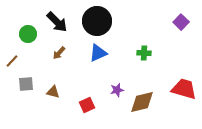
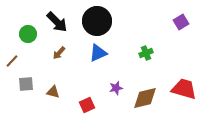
purple square: rotated 14 degrees clockwise
green cross: moved 2 px right; rotated 24 degrees counterclockwise
purple star: moved 1 px left, 2 px up
brown diamond: moved 3 px right, 4 px up
